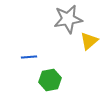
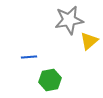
gray star: moved 1 px right, 1 px down
